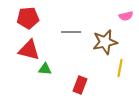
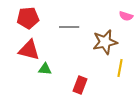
pink semicircle: rotated 32 degrees clockwise
gray line: moved 2 px left, 5 px up
